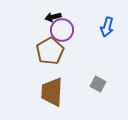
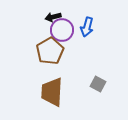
blue arrow: moved 20 px left
